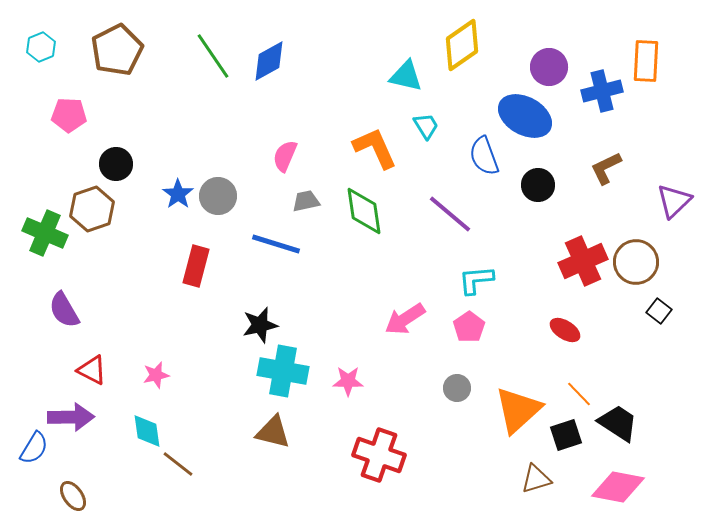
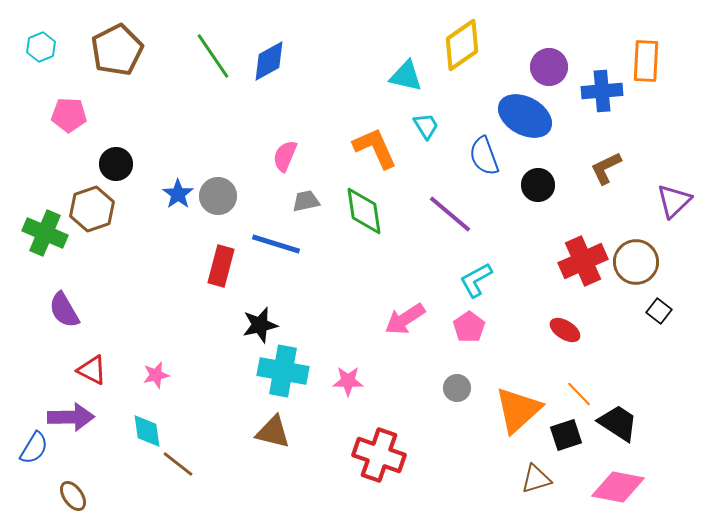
blue cross at (602, 91): rotated 9 degrees clockwise
red rectangle at (196, 266): moved 25 px right
cyan L-shape at (476, 280): rotated 24 degrees counterclockwise
